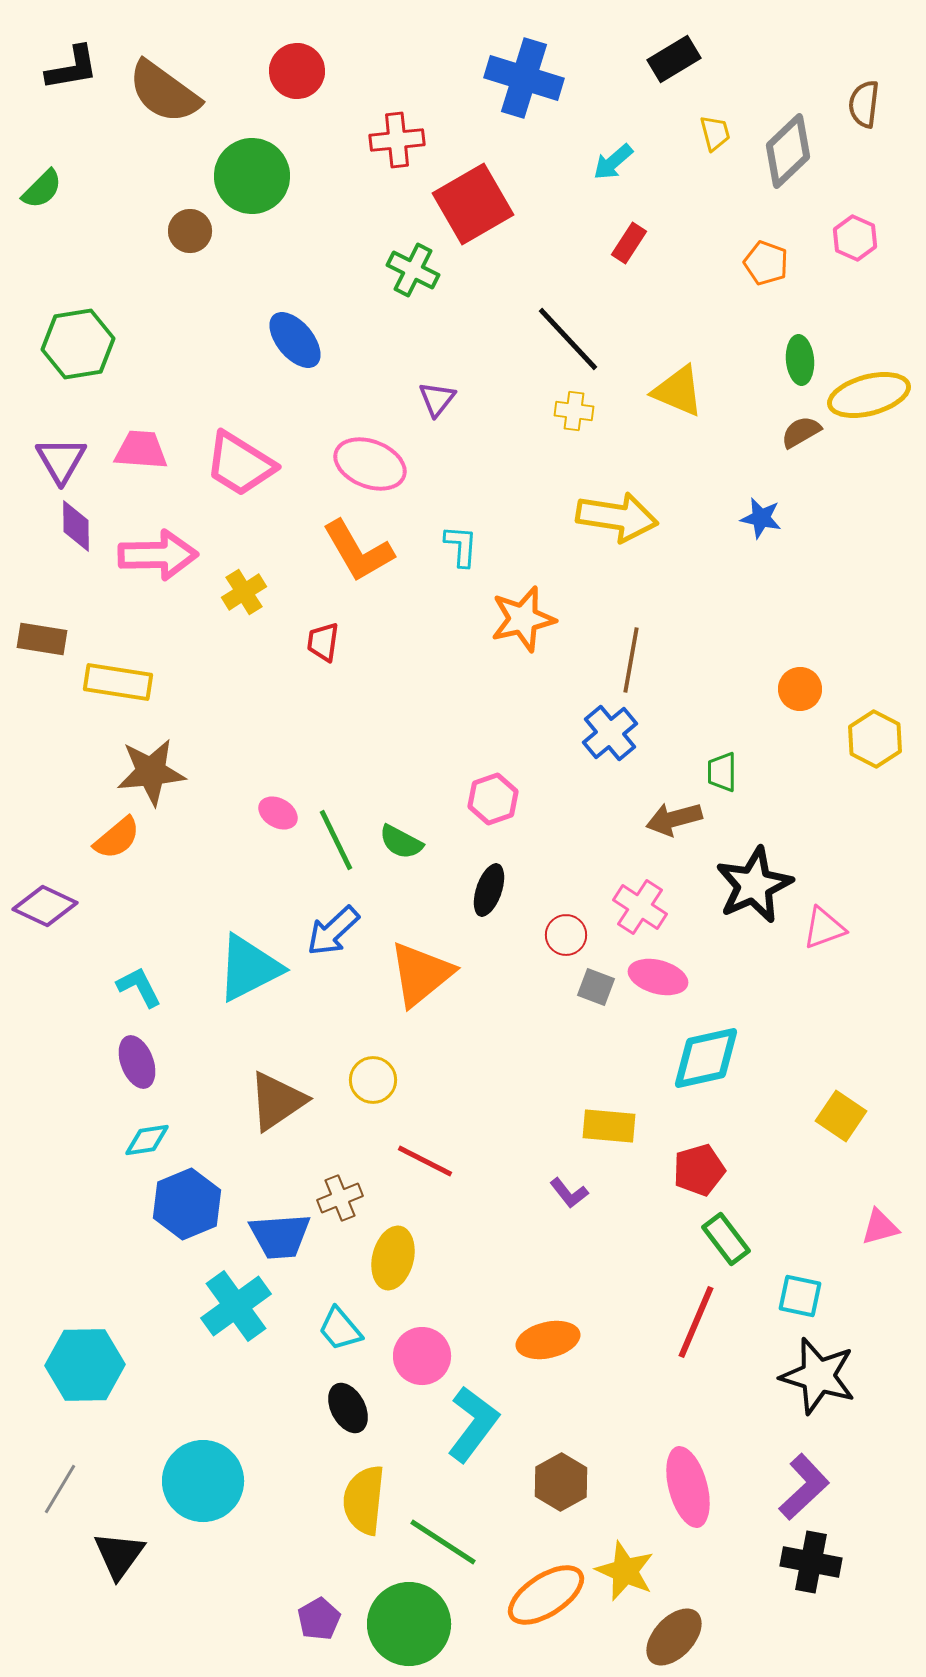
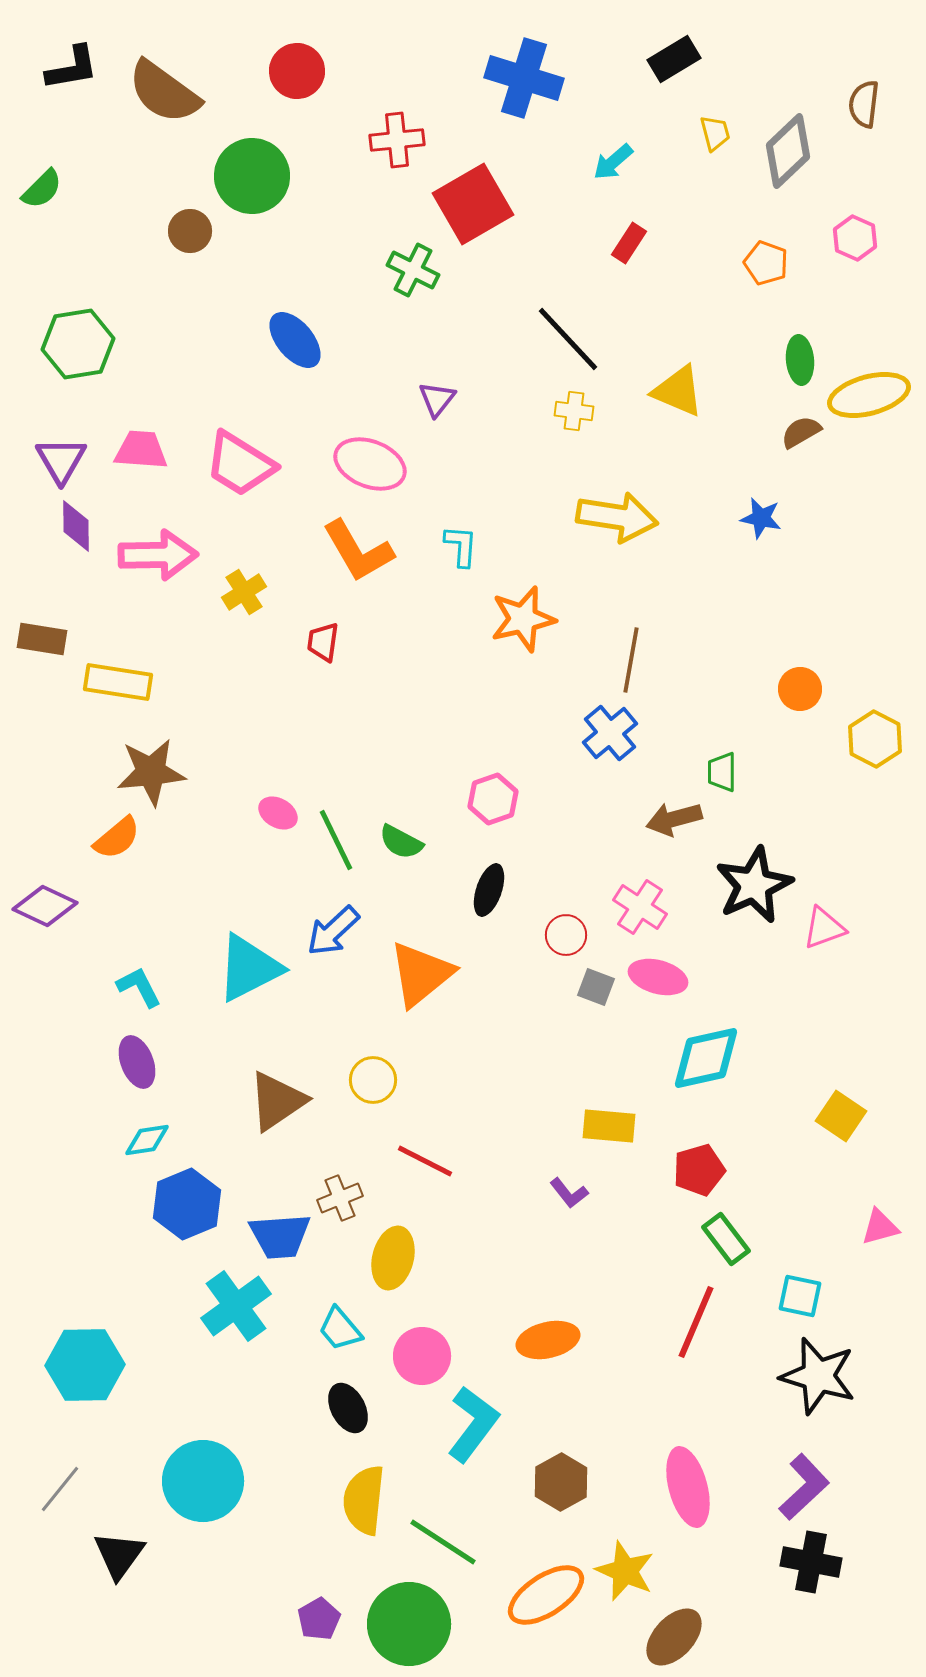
gray line at (60, 1489): rotated 8 degrees clockwise
